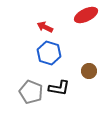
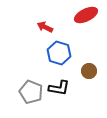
blue hexagon: moved 10 px right
